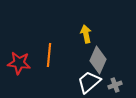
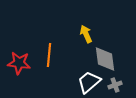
yellow arrow: rotated 12 degrees counterclockwise
gray diamond: moved 7 px right, 1 px up; rotated 32 degrees counterclockwise
